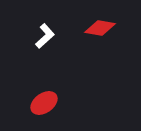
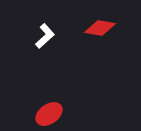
red ellipse: moved 5 px right, 11 px down
